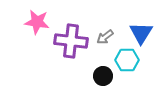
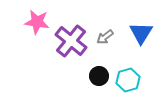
purple cross: rotated 32 degrees clockwise
cyan hexagon: moved 1 px right, 20 px down; rotated 15 degrees counterclockwise
black circle: moved 4 px left
